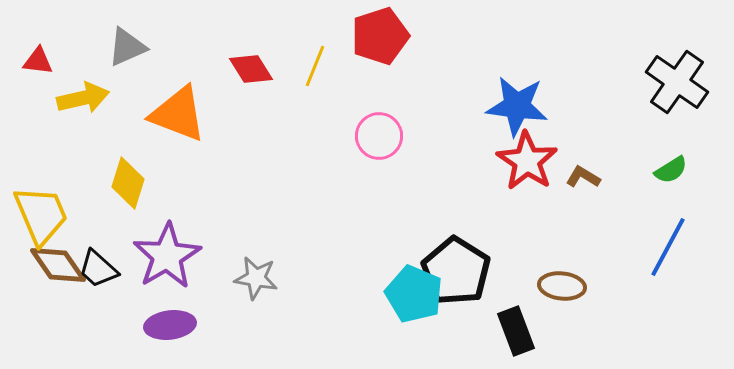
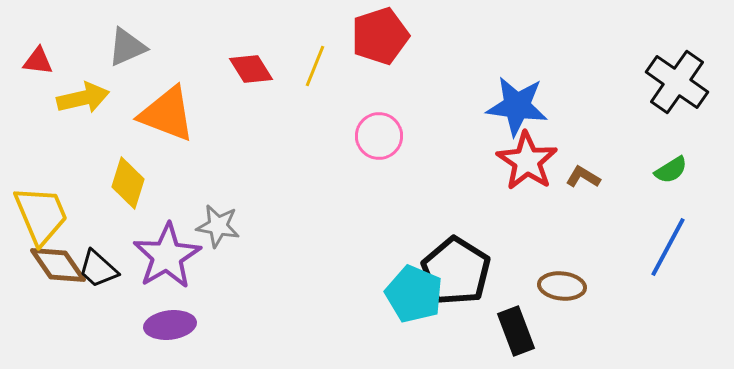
orange triangle: moved 11 px left
gray star: moved 38 px left, 52 px up
